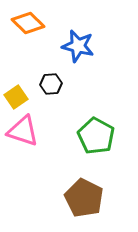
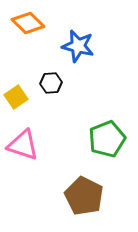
black hexagon: moved 1 px up
pink triangle: moved 14 px down
green pentagon: moved 11 px right, 3 px down; rotated 21 degrees clockwise
brown pentagon: moved 2 px up
